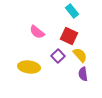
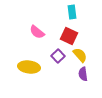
cyan rectangle: moved 1 px down; rotated 32 degrees clockwise
